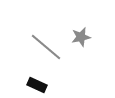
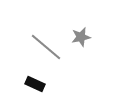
black rectangle: moved 2 px left, 1 px up
